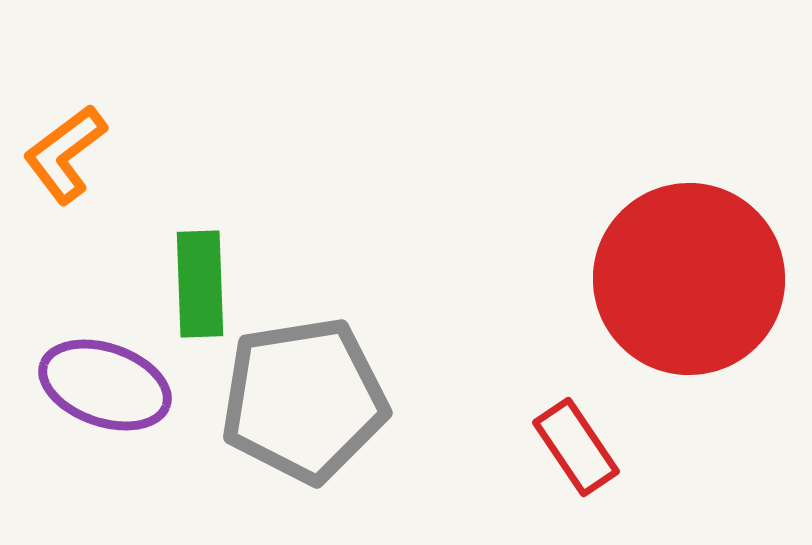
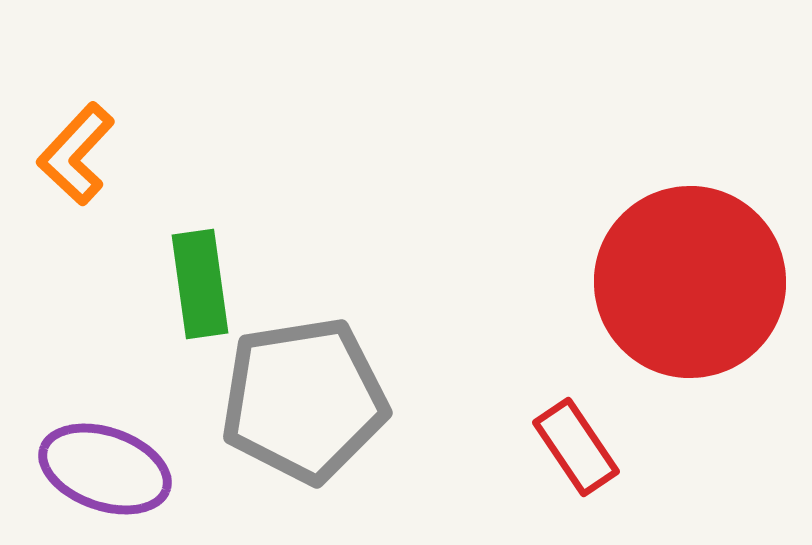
orange L-shape: moved 11 px right; rotated 10 degrees counterclockwise
red circle: moved 1 px right, 3 px down
green rectangle: rotated 6 degrees counterclockwise
purple ellipse: moved 84 px down
